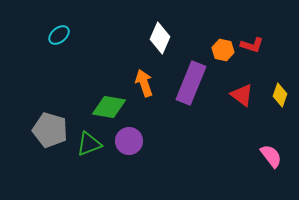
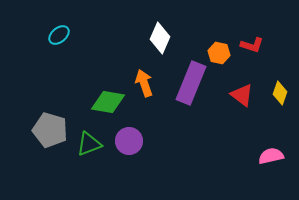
orange hexagon: moved 4 px left, 3 px down
yellow diamond: moved 2 px up
green diamond: moved 1 px left, 5 px up
pink semicircle: rotated 65 degrees counterclockwise
